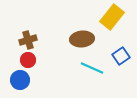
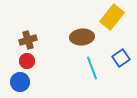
brown ellipse: moved 2 px up
blue square: moved 2 px down
red circle: moved 1 px left, 1 px down
cyan line: rotated 45 degrees clockwise
blue circle: moved 2 px down
